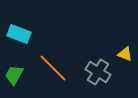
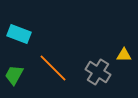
yellow triangle: moved 1 px left, 1 px down; rotated 21 degrees counterclockwise
